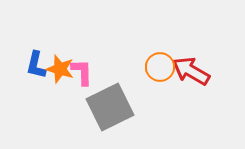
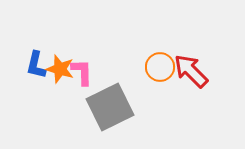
red arrow: rotated 15 degrees clockwise
